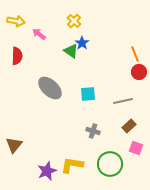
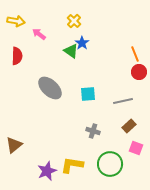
brown triangle: rotated 12 degrees clockwise
